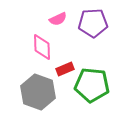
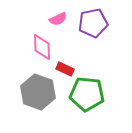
purple pentagon: rotated 8 degrees counterclockwise
red rectangle: rotated 48 degrees clockwise
green pentagon: moved 5 px left, 9 px down
